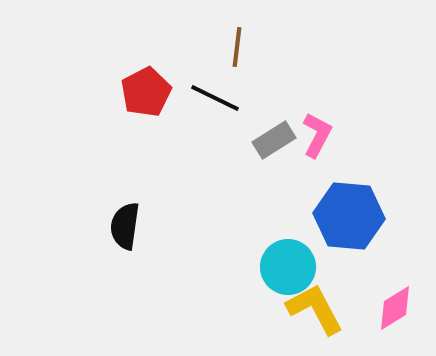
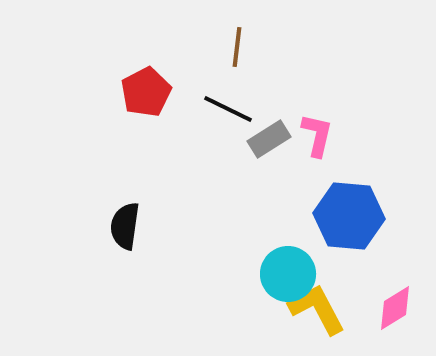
black line: moved 13 px right, 11 px down
pink L-shape: rotated 15 degrees counterclockwise
gray rectangle: moved 5 px left, 1 px up
cyan circle: moved 7 px down
yellow L-shape: moved 2 px right
